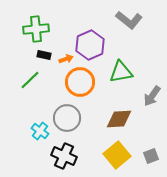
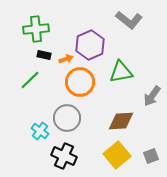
brown diamond: moved 2 px right, 2 px down
